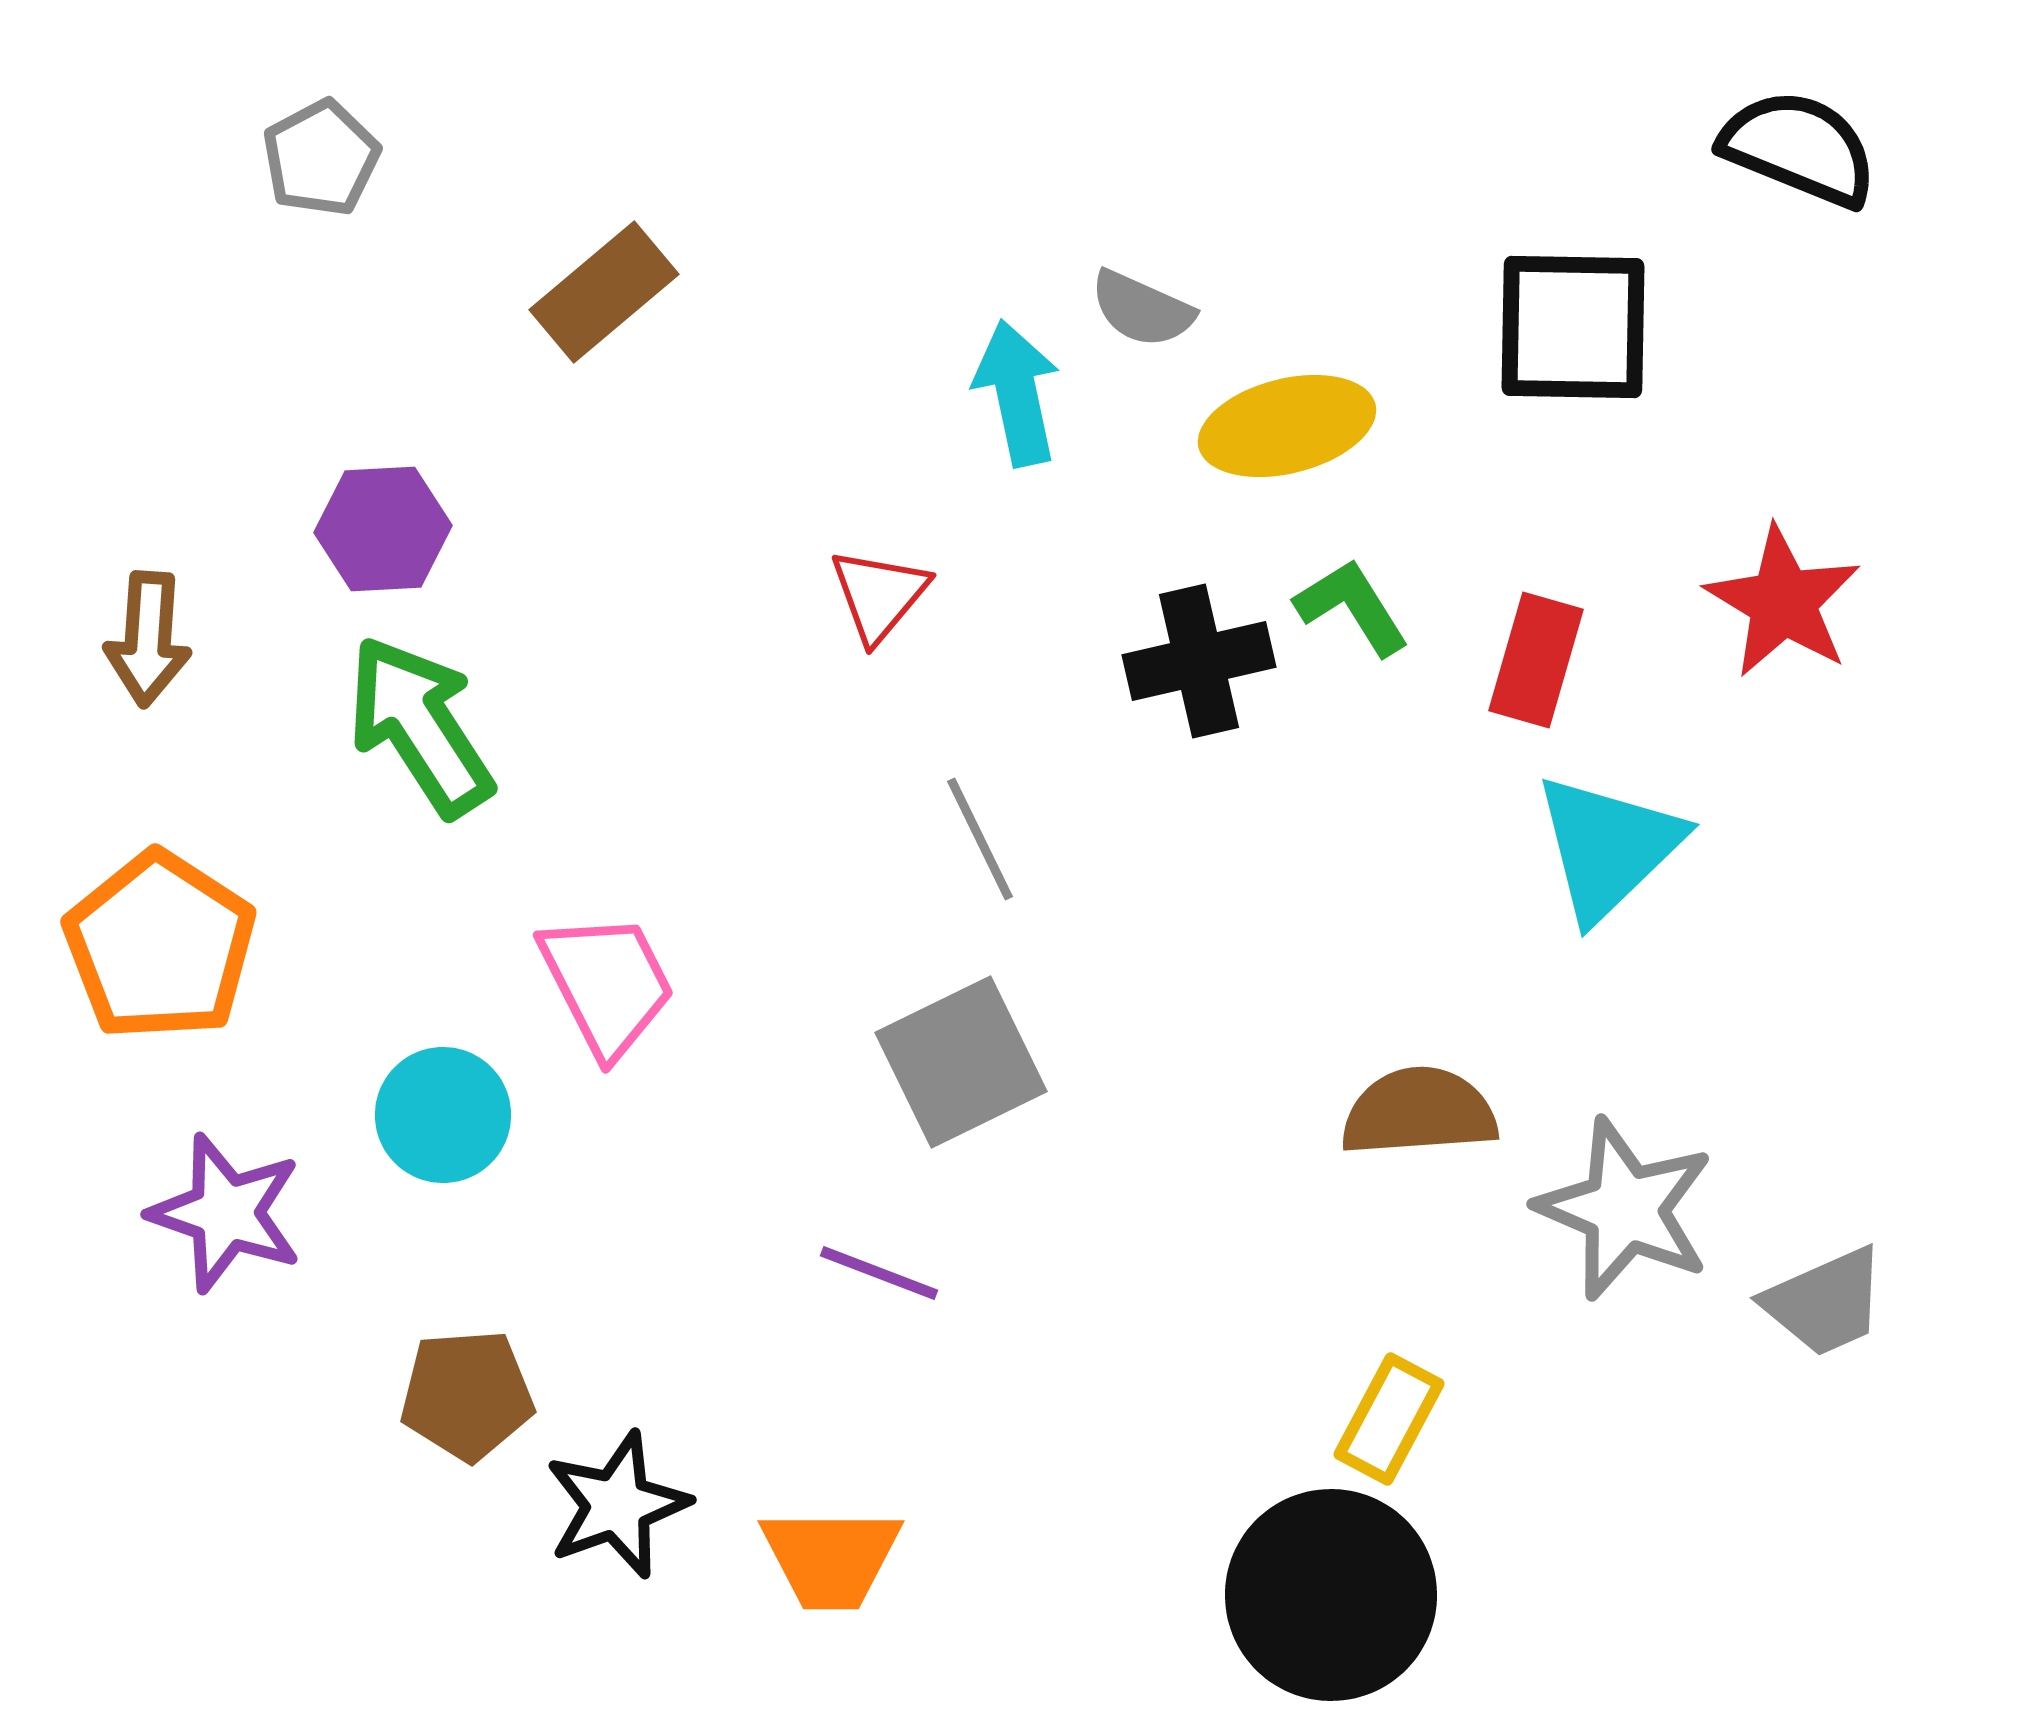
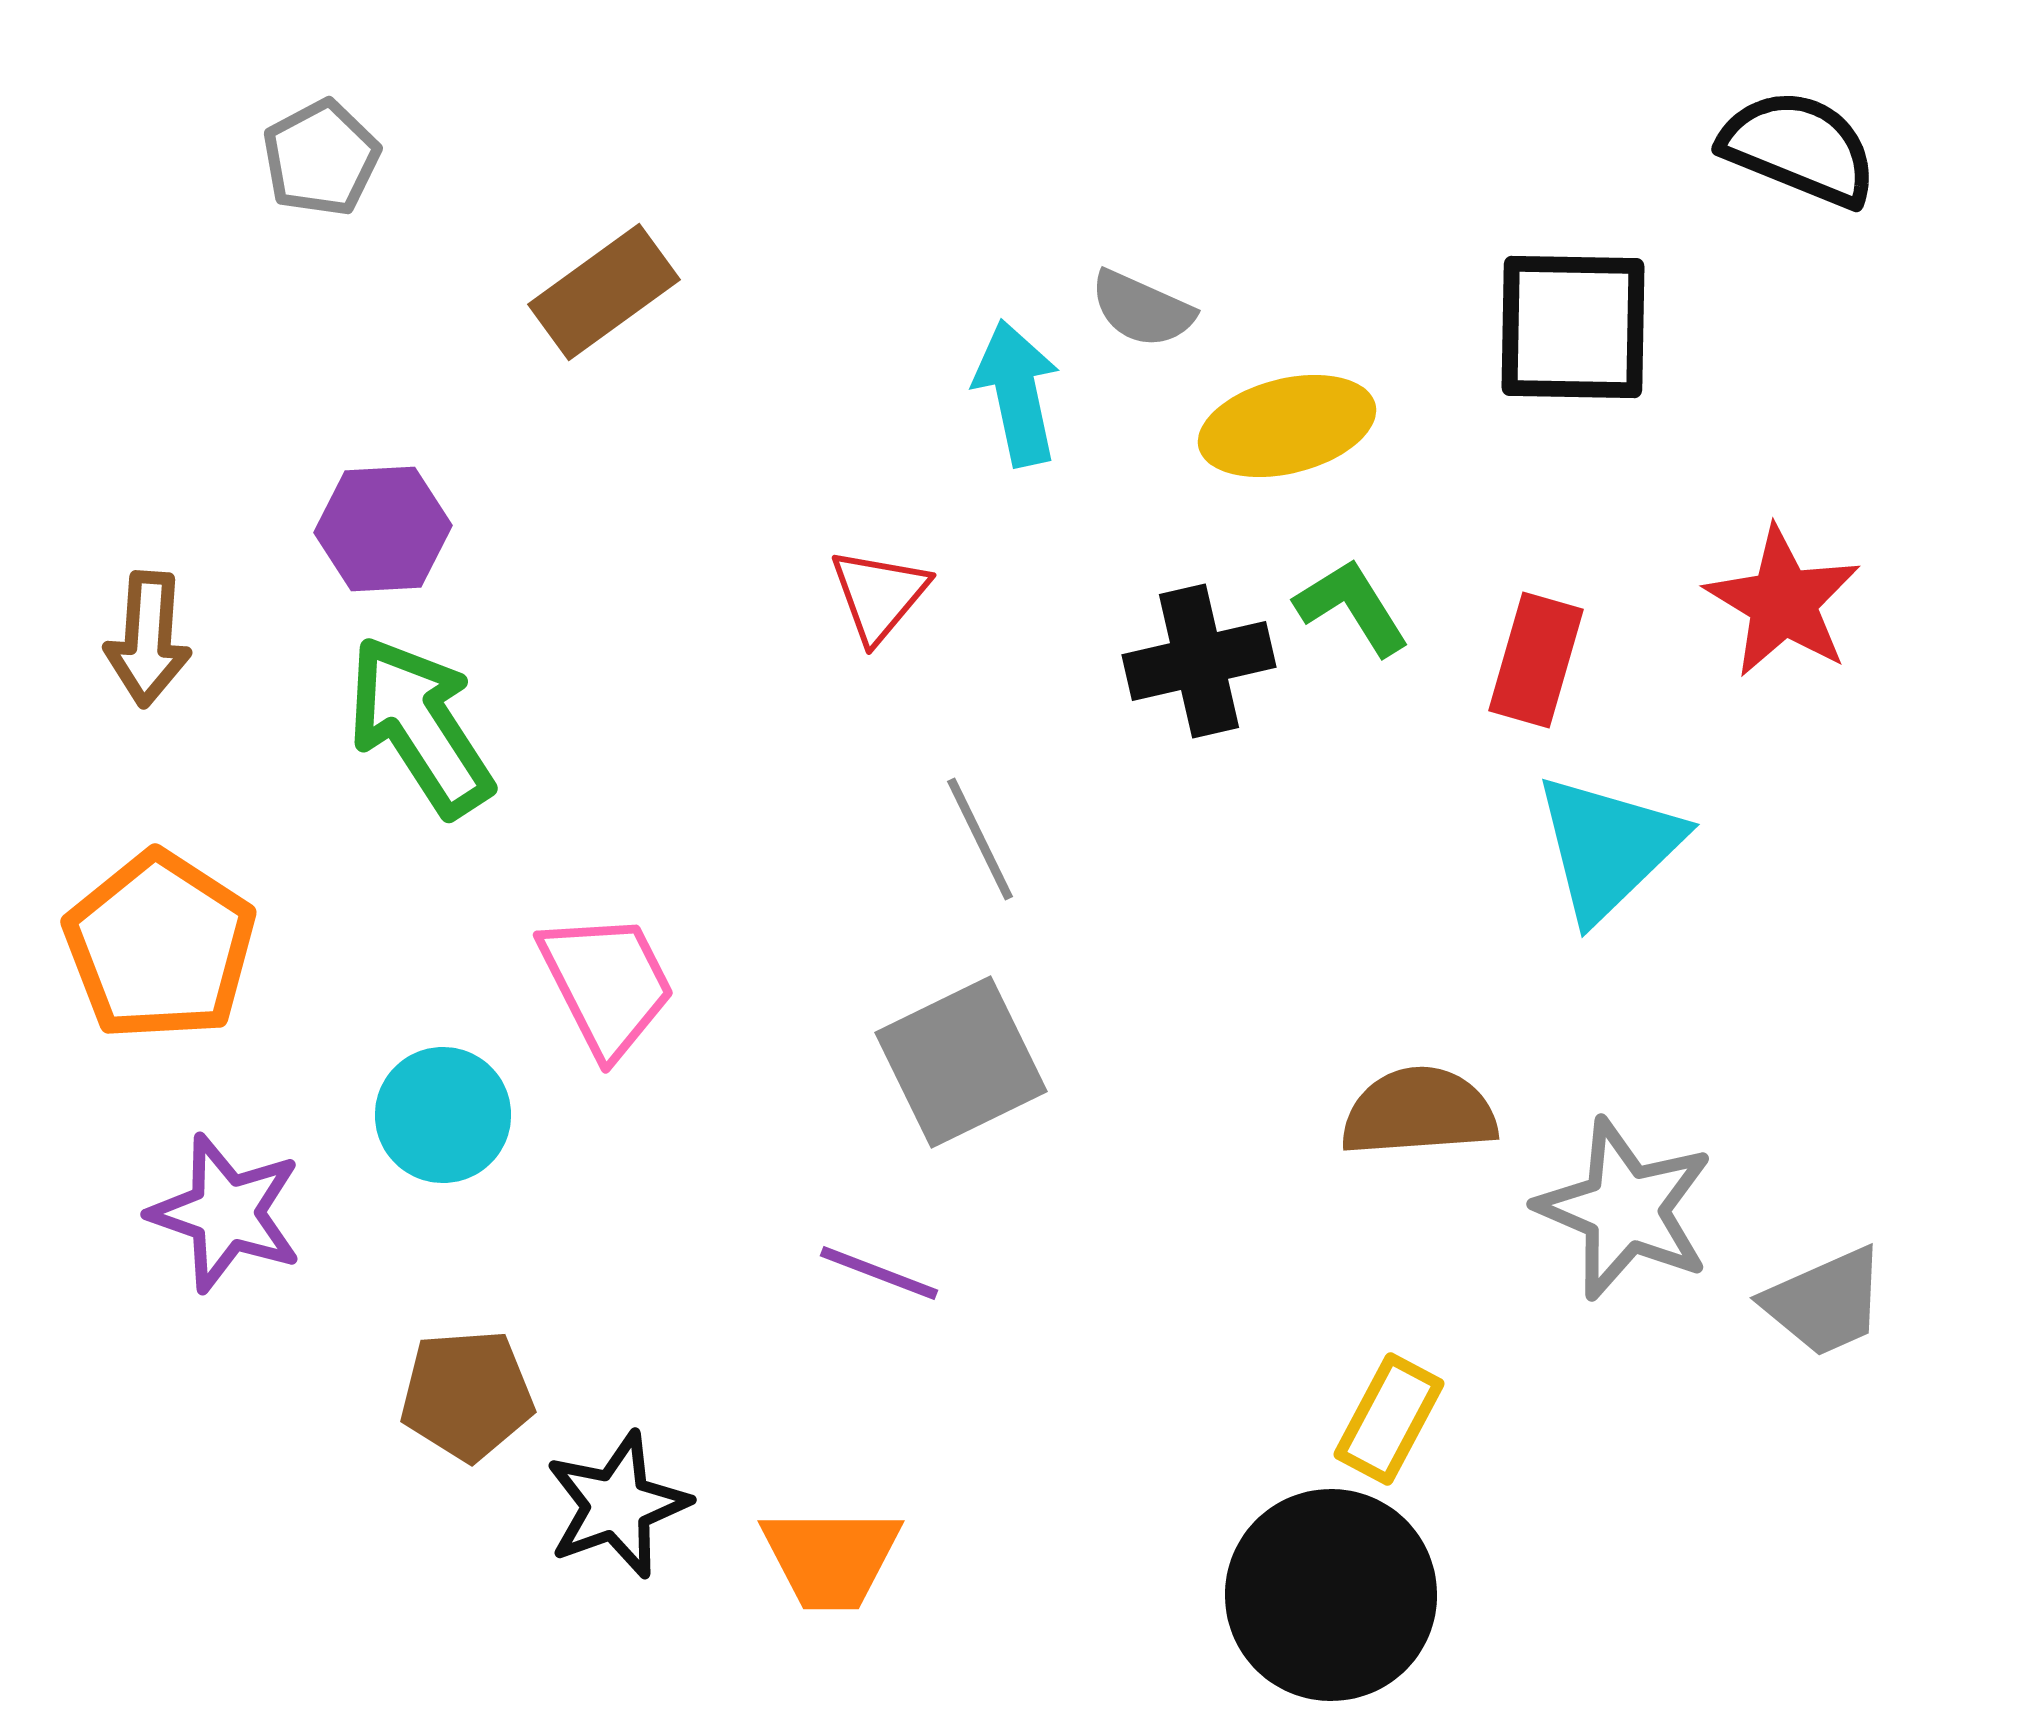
brown rectangle: rotated 4 degrees clockwise
